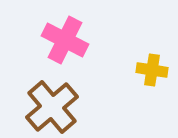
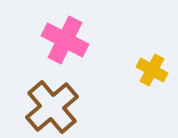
yellow cross: rotated 20 degrees clockwise
